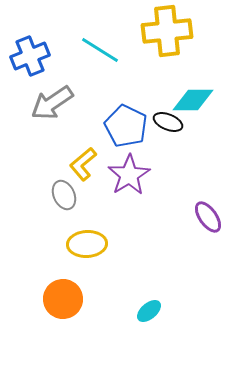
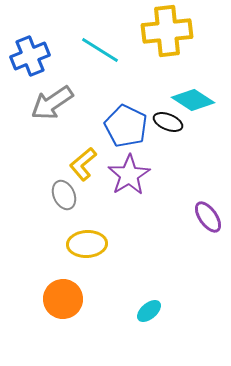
cyan diamond: rotated 33 degrees clockwise
